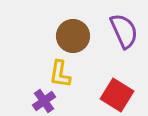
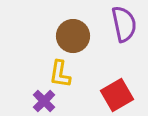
purple semicircle: moved 7 px up; rotated 12 degrees clockwise
red square: rotated 28 degrees clockwise
purple cross: rotated 10 degrees counterclockwise
